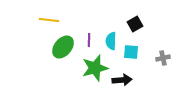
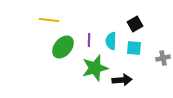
cyan square: moved 3 px right, 4 px up
